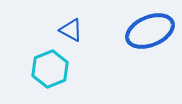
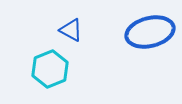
blue ellipse: moved 1 px down; rotated 9 degrees clockwise
